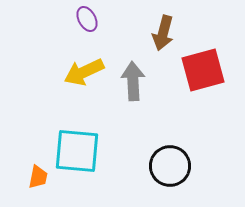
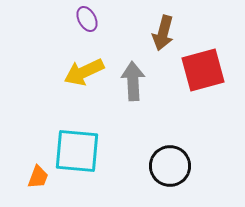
orange trapezoid: rotated 10 degrees clockwise
